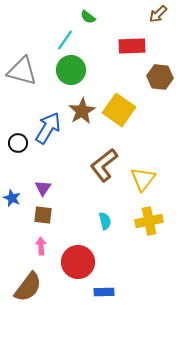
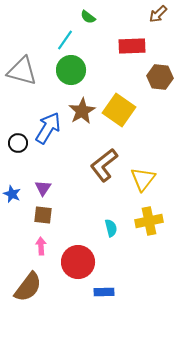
blue star: moved 4 px up
cyan semicircle: moved 6 px right, 7 px down
